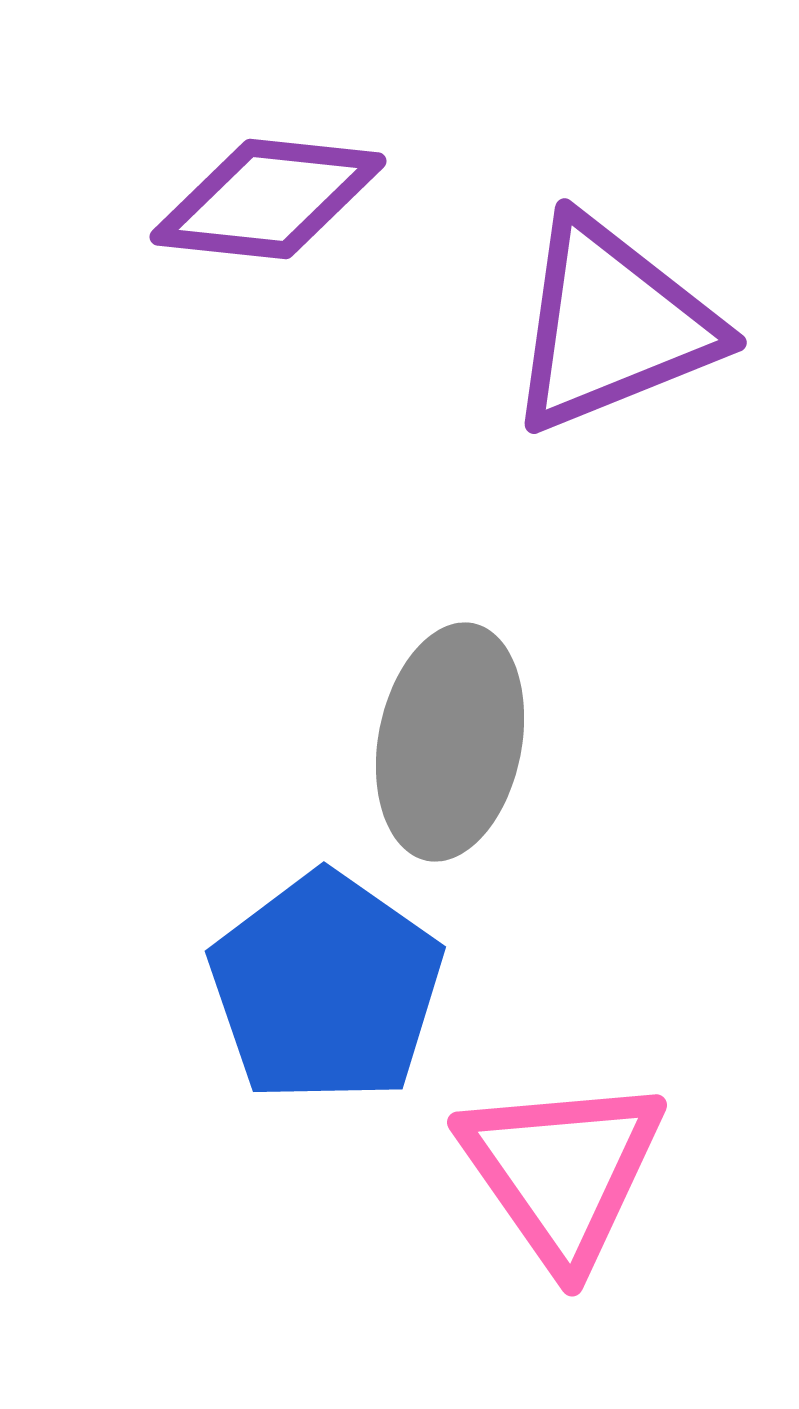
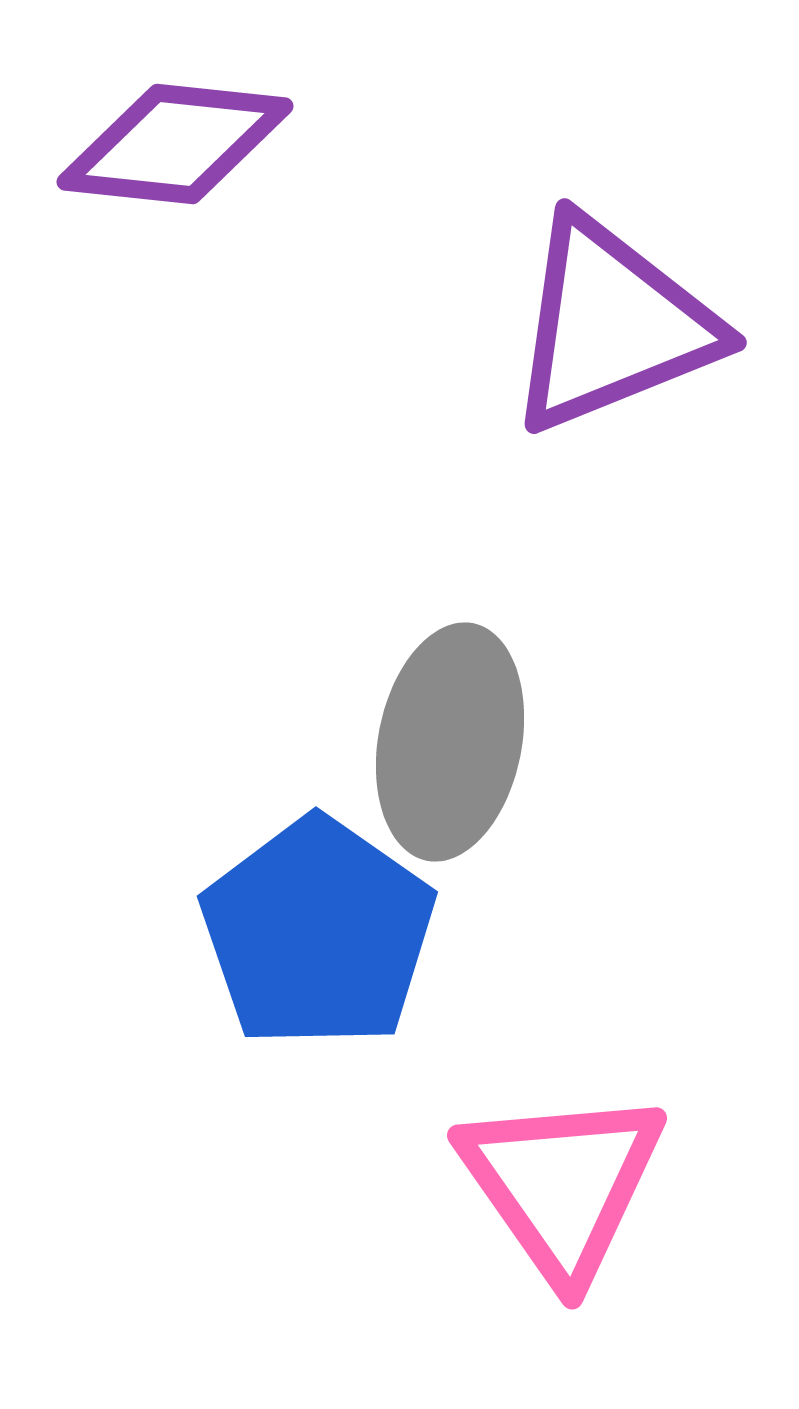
purple diamond: moved 93 px left, 55 px up
blue pentagon: moved 8 px left, 55 px up
pink triangle: moved 13 px down
